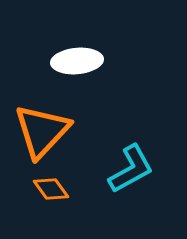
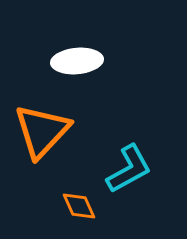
cyan L-shape: moved 2 px left
orange diamond: moved 28 px right, 17 px down; rotated 12 degrees clockwise
